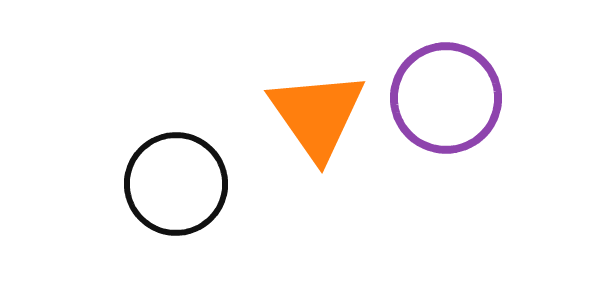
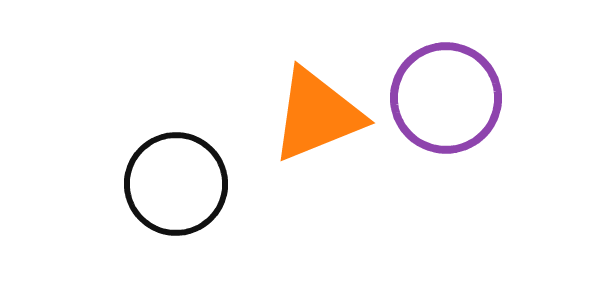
orange triangle: rotated 43 degrees clockwise
